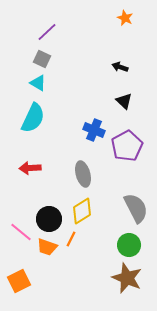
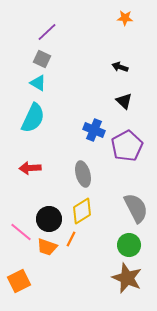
orange star: rotated 21 degrees counterclockwise
